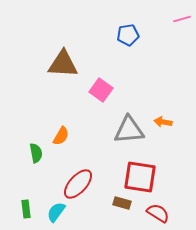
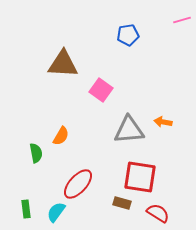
pink line: moved 1 px down
